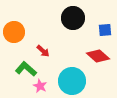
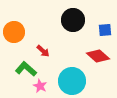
black circle: moved 2 px down
